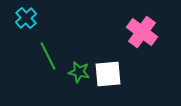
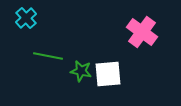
green line: rotated 52 degrees counterclockwise
green star: moved 2 px right, 1 px up
